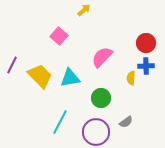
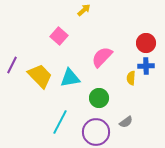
green circle: moved 2 px left
